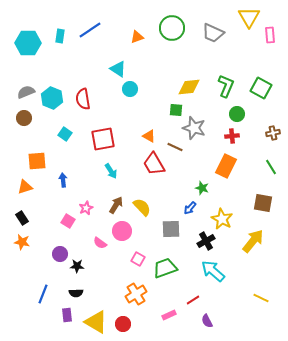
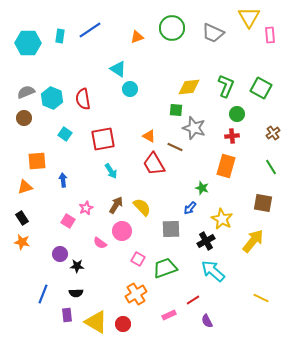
brown cross at (273, 133): rotated 24 degrees counterclockwise
orange rectangle at (226, 166): rotated 10 degrees counterclockwise
